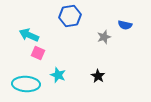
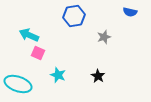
blue hexagon: moved 4 px right
blue semicircle: moved 5 px right, 13 px up
cyan ellipse: moved 8 px left; rotated 16 degrees clockwise
